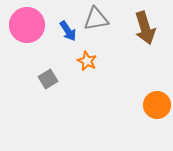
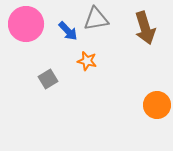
pink circle: moved 1 px left, 1 px up
blue arrow: rotated 10 degrees counterclockwise
orange star: rotated 12 degrees counterclockwise
